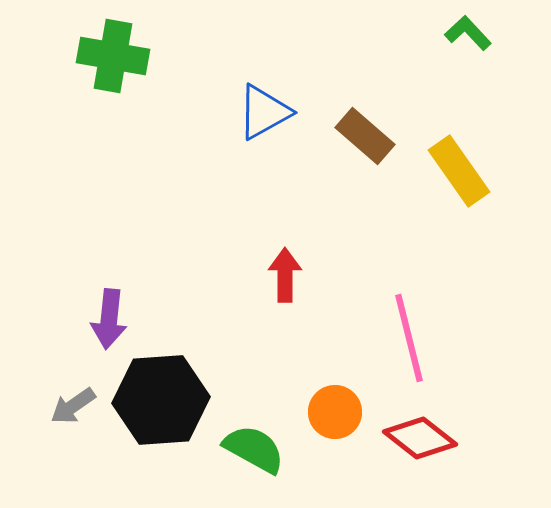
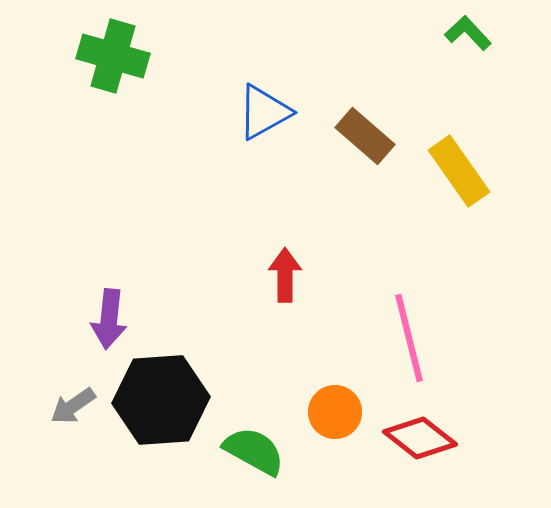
green cross: rotated 6 degrees clockwise
green semicircle: moved 2 px down
